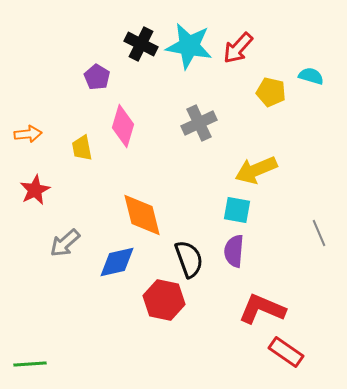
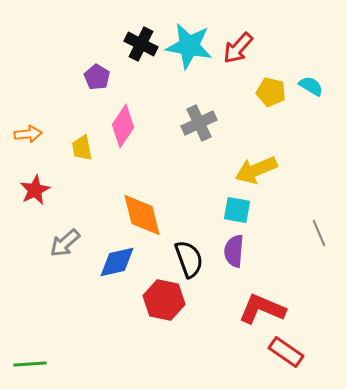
cyan semicircle: moved 10 px down; rotated 15 degrees clockwise
pink diamond: rotated 18 degrees clockwise
